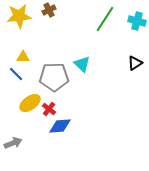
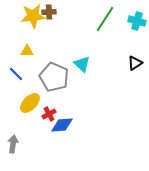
brown cross: moved 2 px down; rotated 24 degrees clockwise
yellow star: moved 14 px right
yellow triangle: moved 4 px right, 6 px up
gray pentagon: rotated 24 degrees clockwise
yellow ellipse: rotated 10 degrees counterclockwise
red cross: moved 5 px down; rotated 24 degrees clockwise
blue diamond: moved 2 px right, 1 px up
gray arrow: moved 1 px down; rotated 60 degrees counterclockwise
